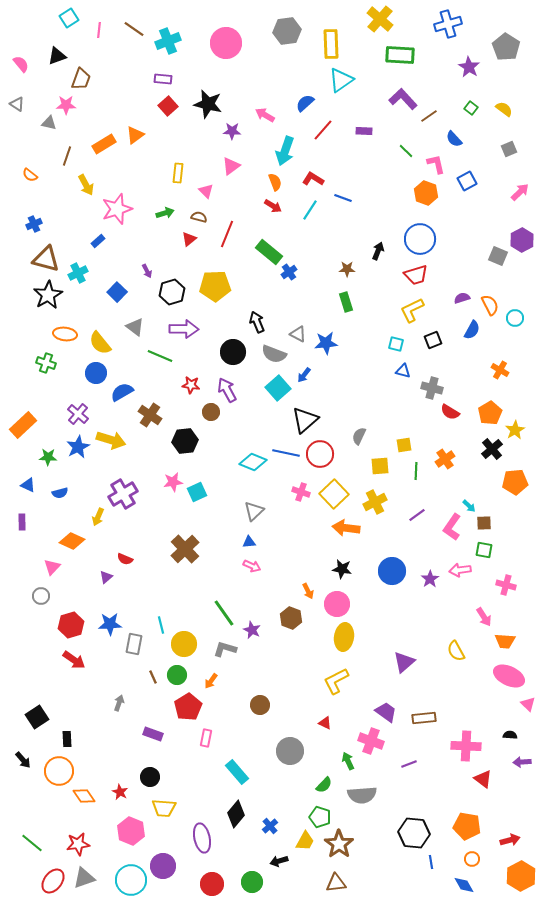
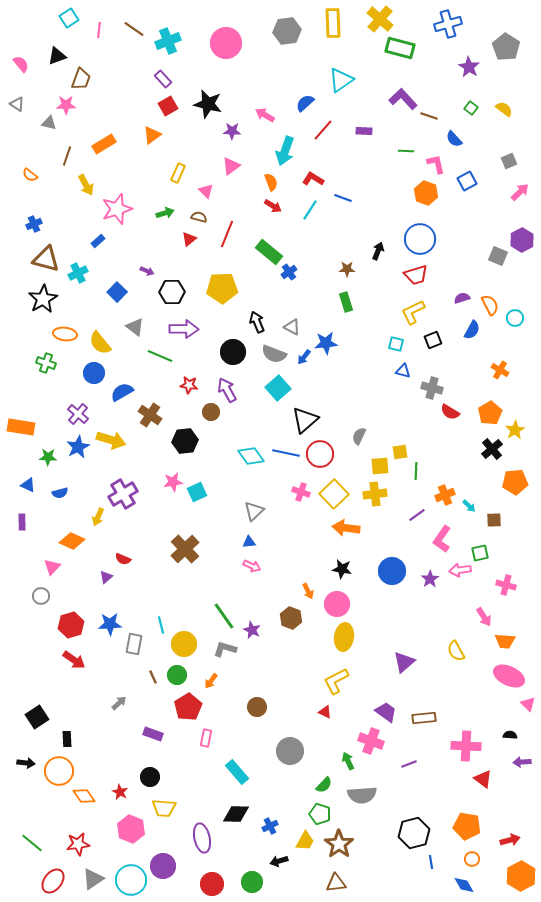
yellow rectangle at (331, 44): moved 2 px right, 21 px up
green rectangle at (400, 55): moved 7 px up; rotated 12 degrees clockwise
purple rectangle at (163, 79): rotated 42 degrees clockwise
red square at (168, 106): rotated 12 degrees clockwise
brown line at (429, 116): rotated 54 degrees clockwise
orange triangle at (135, 135): moved 17 px right
gray square at (509, 149): moved 12 px down
green line at (406, 151): rotated 42 degrees counterclockwise
yellow rectangle at (178, 173): rotated 18 degrees clockwise
orange semicircle at (275, 182): moved 4 px left
purple arrow at (147, 271): rotated 40 degrees counterclockwise
yellow pentagon at (215, 286): moved 7 px right, 2 px down
black hexagon at (172, 292): rotated 15 degrees clockwise
black star at (48, 295): moved 5 px left, 4 px down
yellow L-shape at (412, 310): moved 1 px right, 2 px down
gray triangle at (298, 334): moved 6 px left, 7 px up
blue circle at (96, 373): moved 2 px left
blue arrow at (304, 375): moved 18 px up
red star at (191, 385): moved 2 px left
orange rectangle at (23, 425): moved 2 px left, 2 px down; rotated 52 degrees clockwise
yellow square at (404, 445): moved 4 px left, 7 px down
orange cross at (445, 459): moved 36 px down; rotated 12 degrees clockwise
cyan diamond at (253, 462): moved 2 px left, 6 px up; rotated 32 degrees clockwise
yellow cross at (375, 502): moved 8 px up; rotated 20 degrees clockwise
brown square at (484, 523): moved 10 px right, 3 px up
pink L-shape at (452, 527): moved 10 px left, 12 px down
green square at (484, 550): moved 4 px left, 3 px down; rotated 24 degrees counterclockwise
red semicircle at (125, 559): moved 2 px left
green line at (224, 613): moved 3 px down
gray arrow at (119, 703): rotated 28 degrees clockwise
brown circle at (260, 705): moved 3 px left, 2 px down
red triangle at (325, 723): moved 11 px up
black arrow at (23, 760): moved 3 px right, 3 px down; rotated 42 degrees counterclockwise
black diamond at (236, 814): rotated 52 degrees clockwise
green pentagon at (320, 817): moved 3 px up
blue cross at (270, 826): rotated 14 degrees clockwise
pink hexagon at (131, 831): moved 2 px up
black hexagon at (414, 833): rotated 20 degrees counterclockwise
gray triangle at (84, 878): moved 9 px right, 1 px down; rotated 15 degrees counterclockwise
